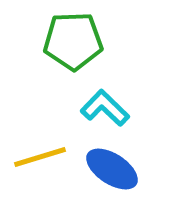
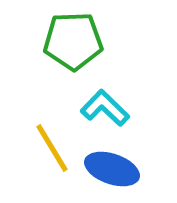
yellow line: moved 12 px right, 9 px up; rotated 76 degrees clockwise
blue ellipse: rotated 14 degrees counterclockwise
